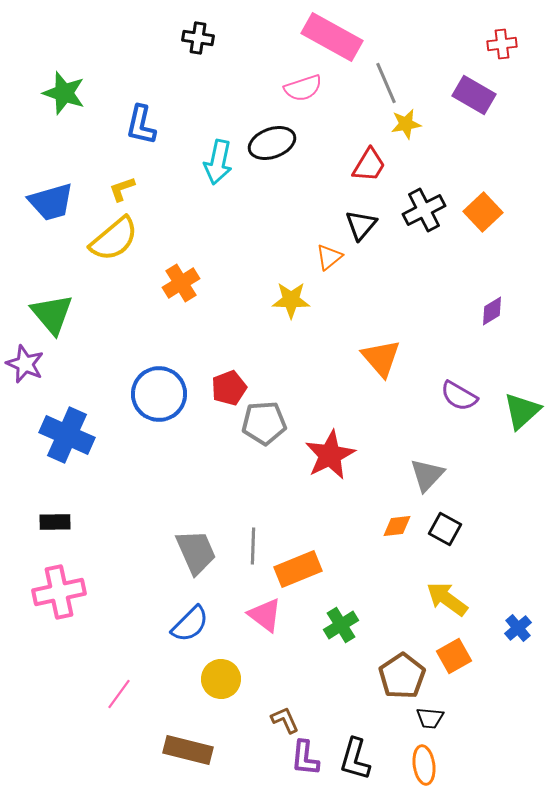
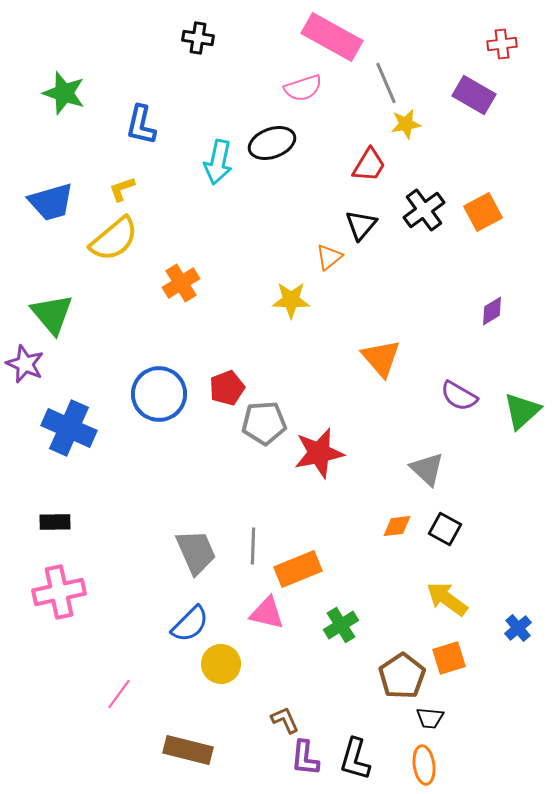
black cross at (424, 210): rotated 9 degrees counterclockwise
orange square at (483, 212): rotated 15 degrees clockwise
red pentagon at (229, 388): moved 2 px left
blue cross at (67, 435): moved 2 px right, 7 px up
red star at (330, 455): moved 11 px left, 2 px up; rotated 15 degrees clockwise
gray triangle at (427, 475): moved 6 px up; rotated 30 degrees counterclockwise
pink triangle at (265, 615): moved 2 px right, 2 px up; rotated 24 degrees counterclockwise
orange square at (454, 656): moved 5 px left, 2 px down; rotated 12 degrees clockwise
yellow circle at (221, 679): moved 15 px up
